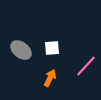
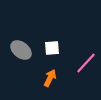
pink line: moved 3 px up
